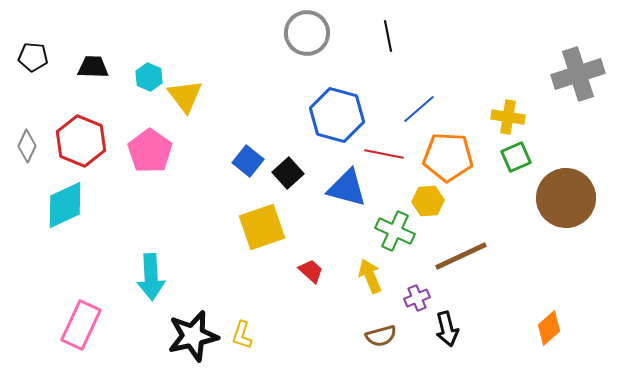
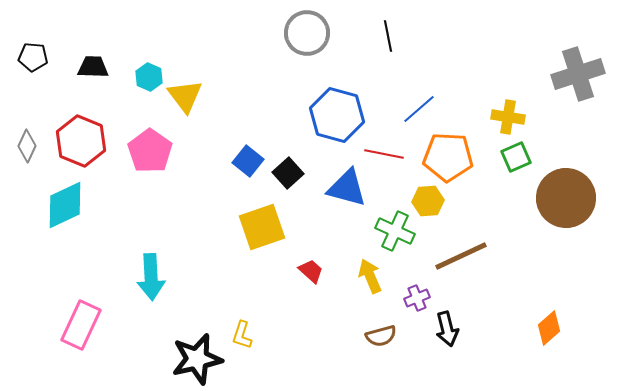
black star: moved 4 px right, 23 px down
